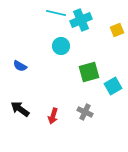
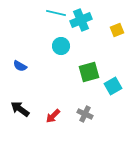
gray cross: moved 2 px down
red arrow: rotated 28 degrees clockwise
